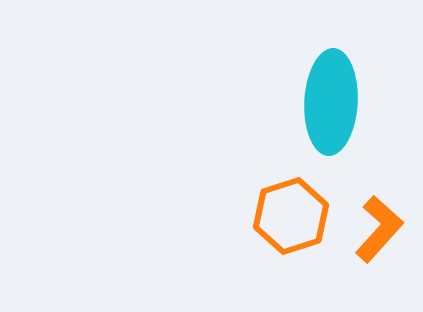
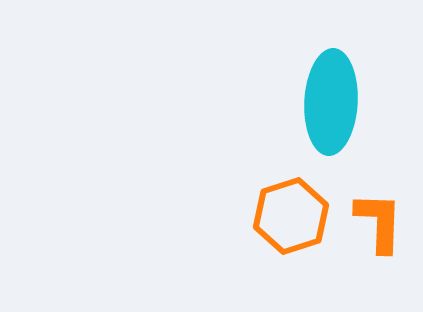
orange L-shape: moved 7 px up; rotated 40 degrees counterclockwise
